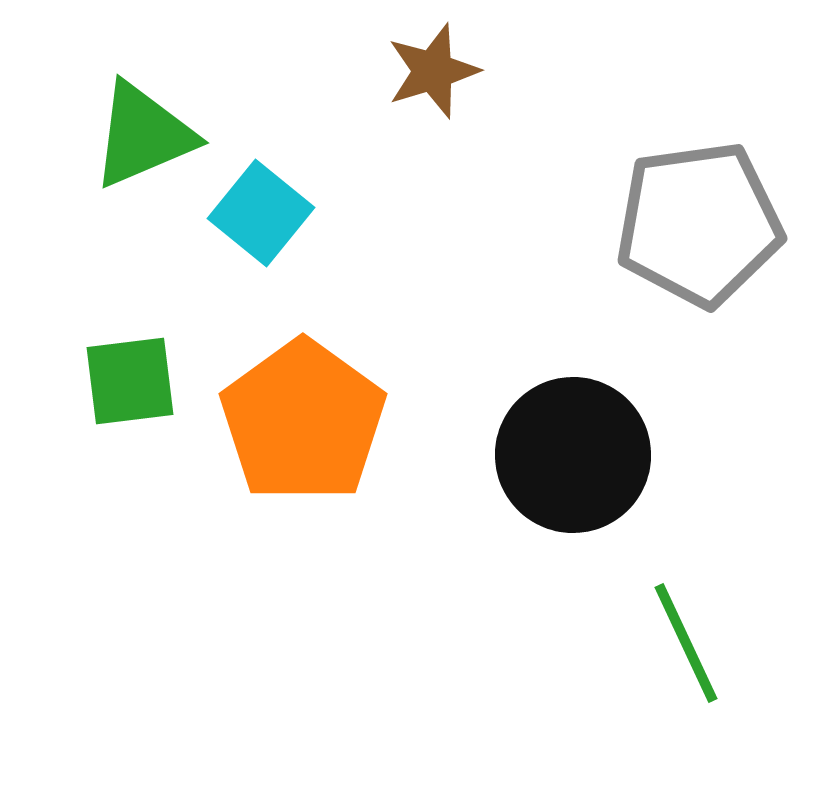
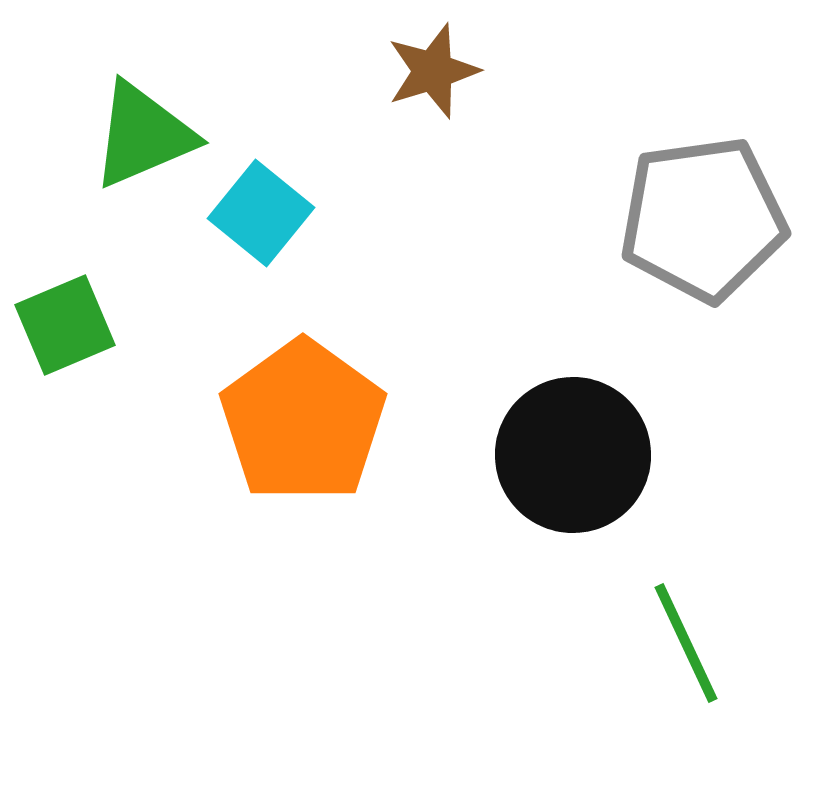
gray pentagon: moved 4 px right, 5 px up
green square: moved 65 px left, 56 px up; rotated 16 degrees counterclockwise
